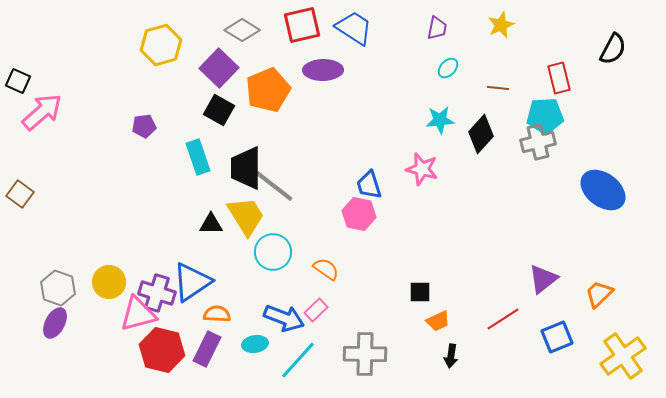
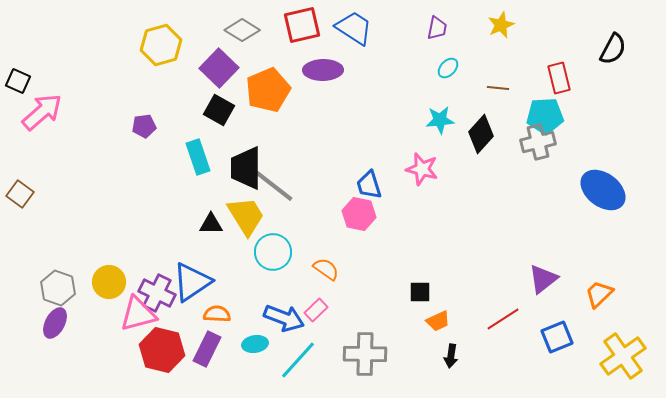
purple cross at (157, 293): rotated 9 degrees clockwise
